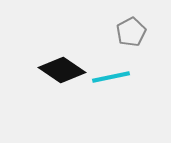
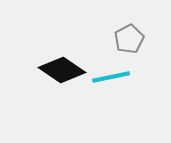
gray pentagon: moved 2 px left, 7 px down
